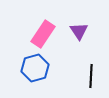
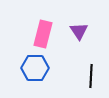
pink rectangle: rotated 20 degrees counterclockwise
blue hexagon: rotated 16 degrees clockwise
